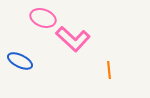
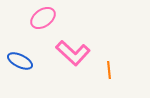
pink ellipse: rotated 55 degrees counterclockwise
pink L-shape: moved 14 px down
